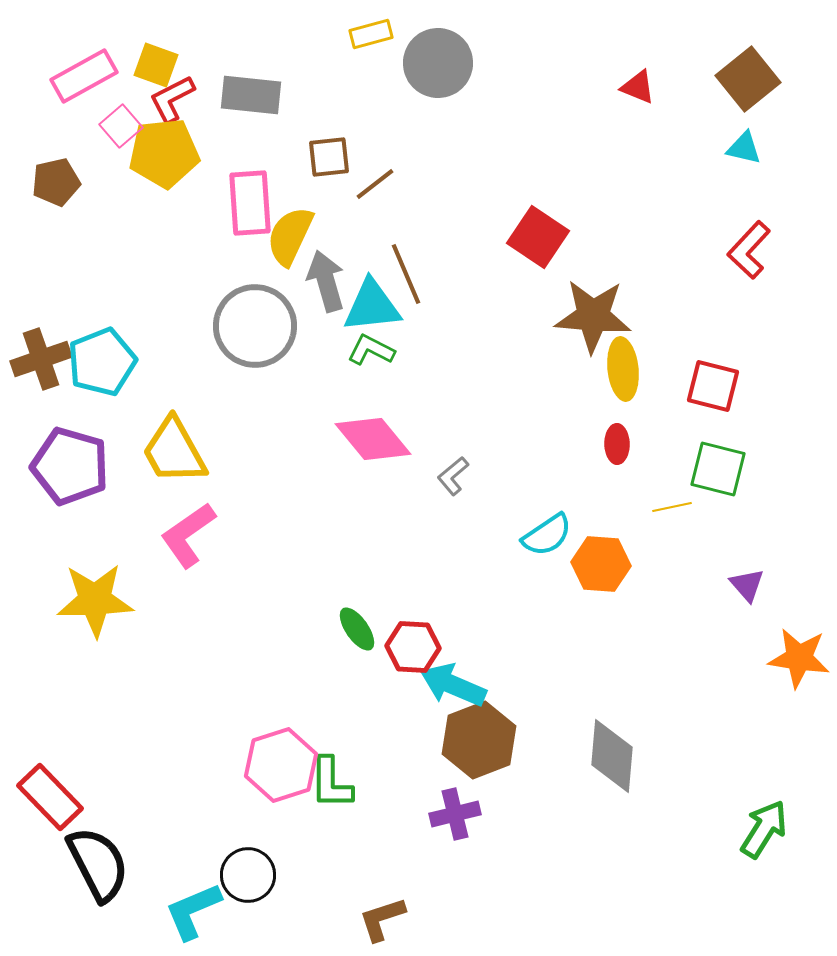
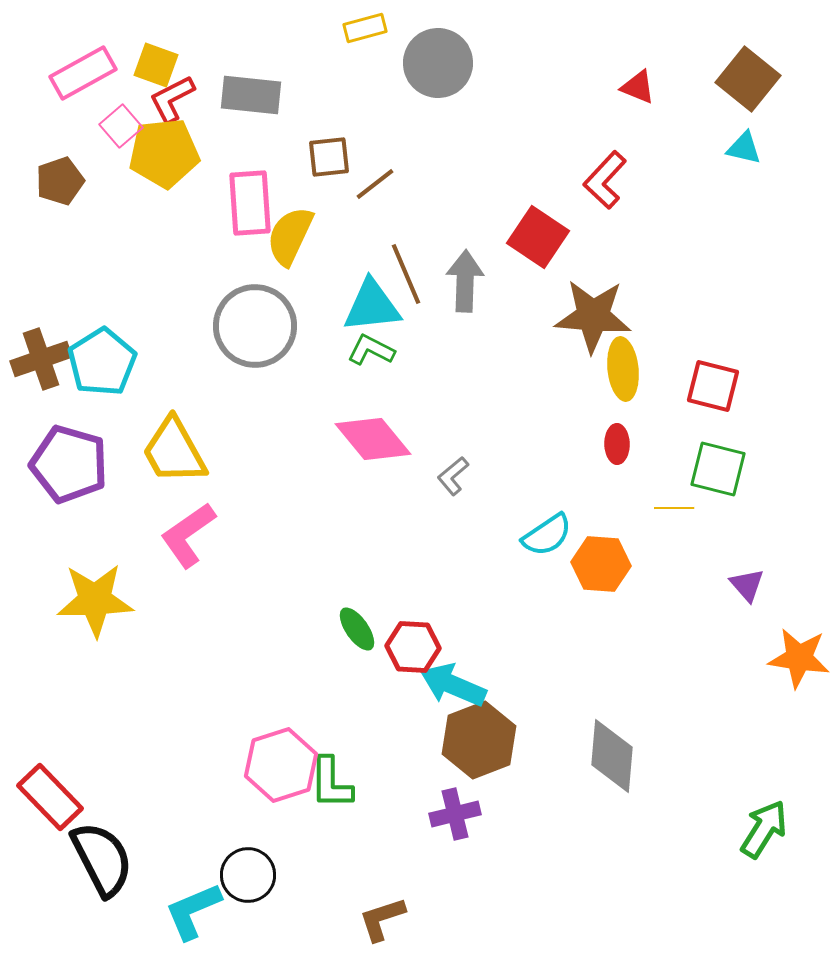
yellow rectangle at (371, 34): moved 6 px left, 6 px up
pink rectangle at (84, 76): moved 1 px left, 3 px up
brown square at (748, 79): rotated 12 degrees counterclockwise
brown pentagon at (56, 182): moved 4 px right, 1 px up; rotated 6 degrees counterclockwise
red L-shape at (749, 250): moved 144 px left, 70 px up
gray arrow at (326, 281): moved 139 px right; rotated 18 degrees clockwise
cyan pentagon at (102, 362): rotated 10 degrees counterclockwise
purple pentagon at (70, 466): moved 1 px left, 2 px up
yellow line at (672, 507): moved 2 px right, 1 px down; rotated 12 degrees clockwise
black semicircle at (98, 864): moved 4 px right, 5 px up
